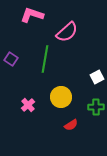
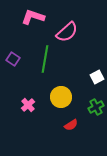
pink L-shape: moved 1 px right, 2 px down
purple square: moved 2 px right
green cross: rotated 28 degrees counterclockwise
